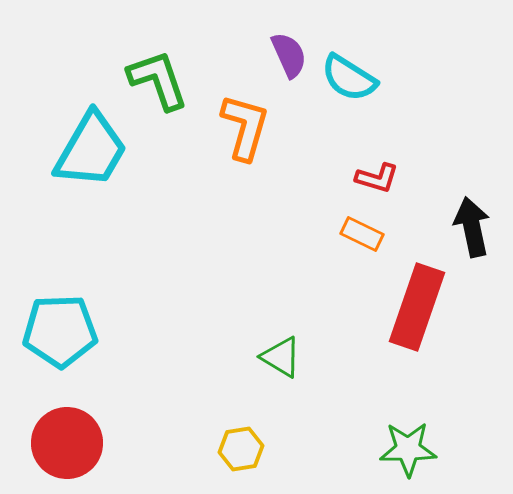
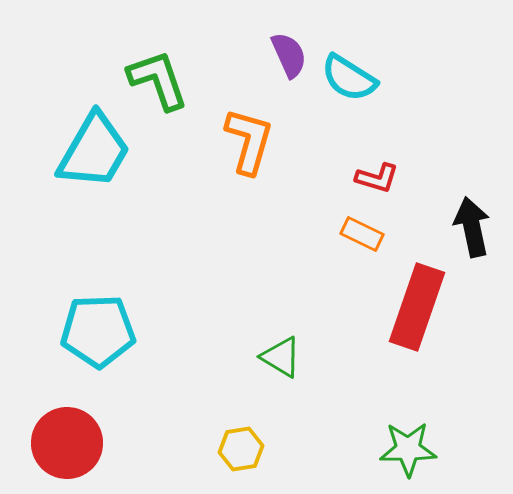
orange L-shape: moved 4 px right, 14 px down
cyan trapezoid: moved 3 px right, 1 px down
cyan pentagon: moved 38 px right
